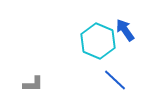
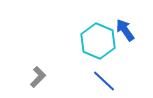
blue line: moved 11 px left, 1 px down
gray L-shape: moved 5 px right, 7 px up; rotated 45 degrees counterclockwise
